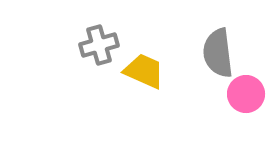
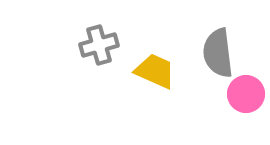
yellow trapezoid: moved 11 px right
